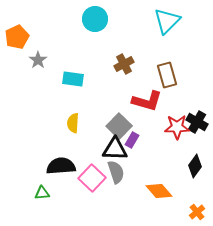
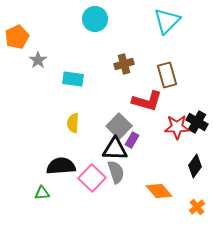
brown cross: rotated 12 degrees clockwise
orange cross: moved 5 px up
